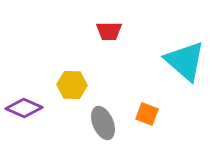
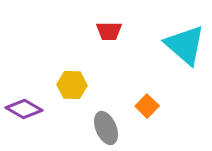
cyan triangle: moved 16 px up
purple diamond: moved 1 px down; rotated 6 degrees clockwise
orange square: moved 8 px up; rotated 25 degrees clockwise
gray ellipse: moved 3 px right, 5 px down
